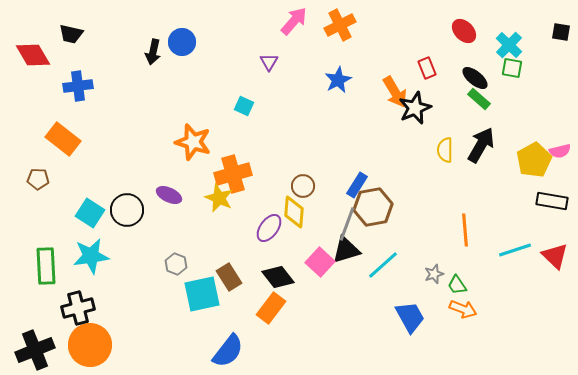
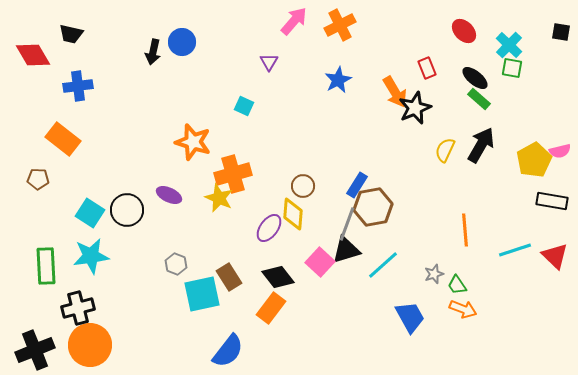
yellow semicircle at (445, 150): rotated 25 degrees clockwise
yellow diamond at (294, 212): moved 1 px left, 2 px down
